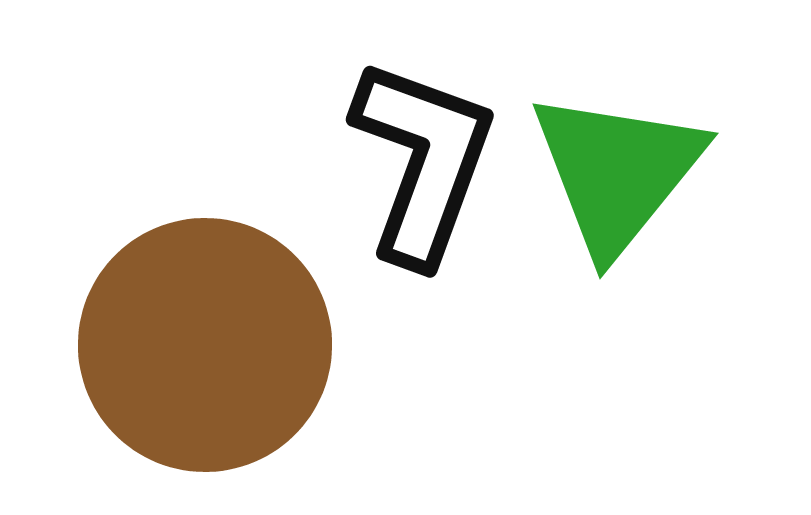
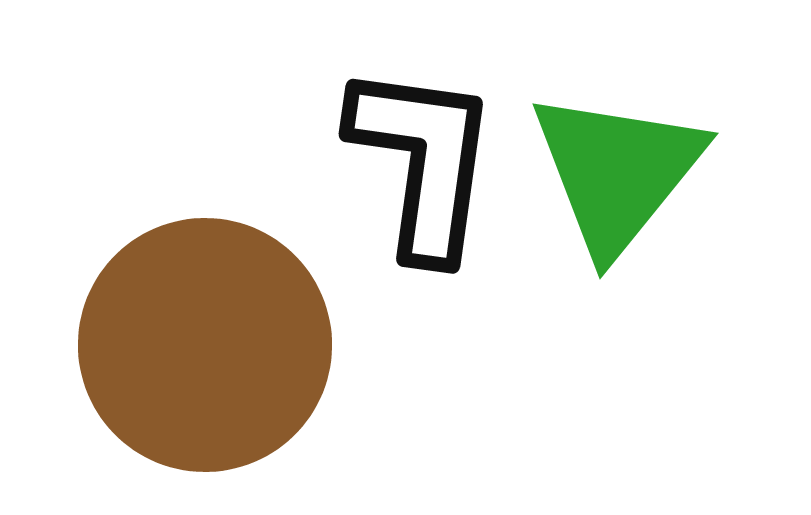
black L-shape: rotated 12 degrees counterclockwise
